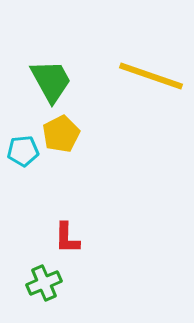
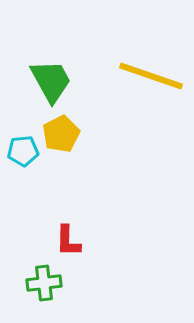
red L-shape: moved 1 px right, 3 px down
green cross: rotated 16 degrees clockwise
